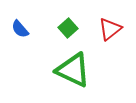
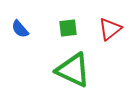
green square: rotated 36 degrees clockwise
